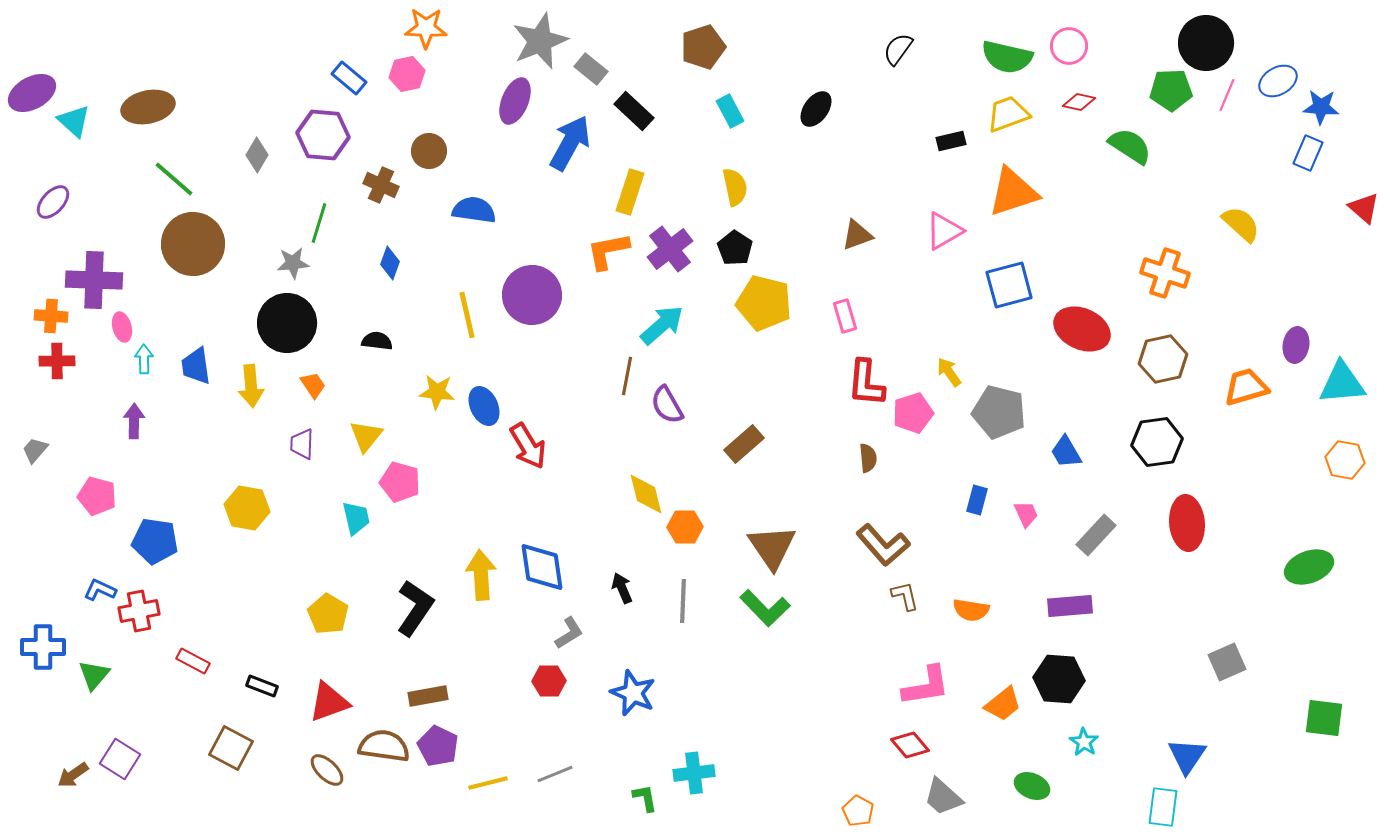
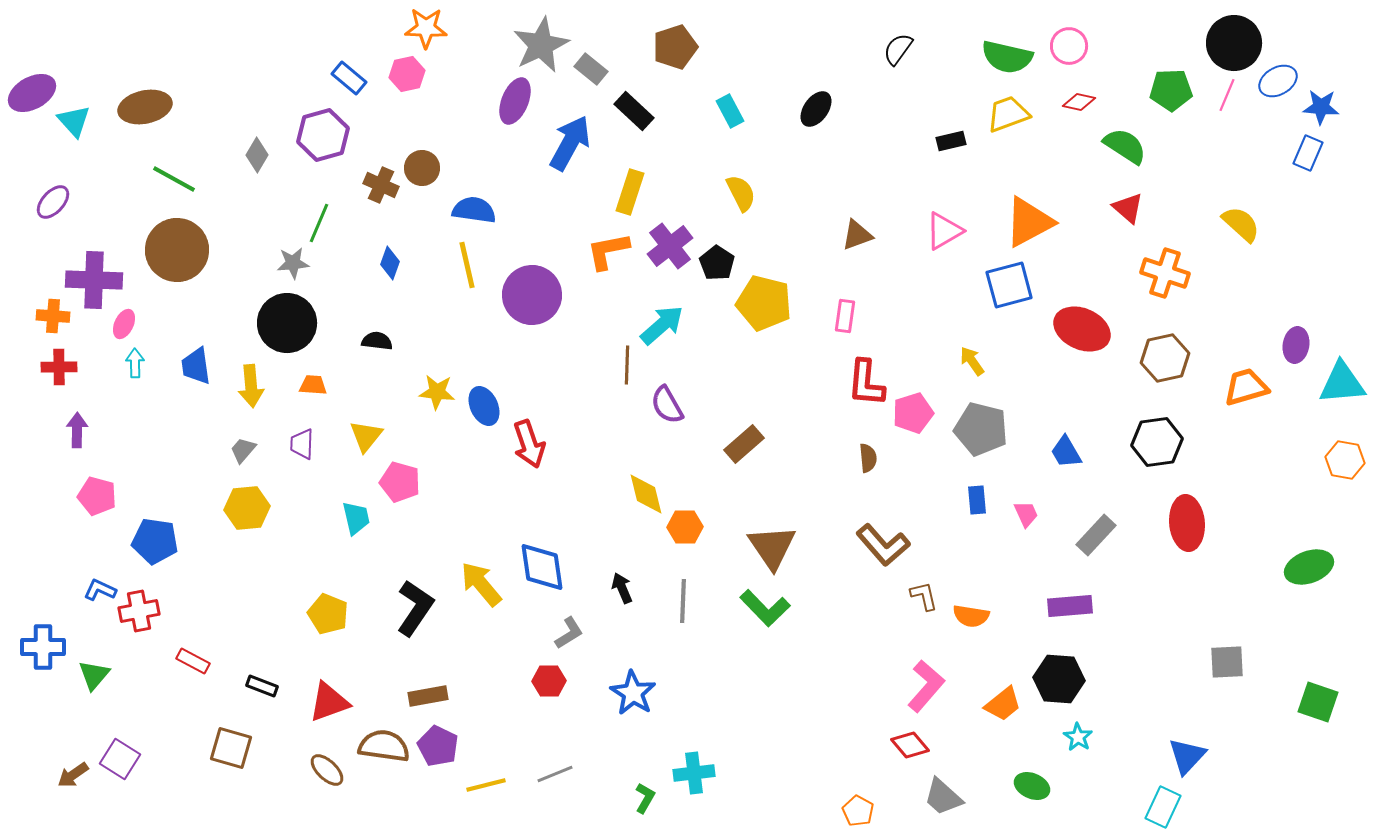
gray star at (540, 41): moved 1 px right, 4 px down; rotated 4 degrees counterclockwise
black circle at (1206, 43): moved 28 px right
brown pentagon at (703, 47): moved 28 px left
brown ellipse at (148, 107): moved 3 px left
cyan triangle at (74, 121): rotated 6 degrees clockwise
purple hexagon at (323, 135): rotated 21 degrees counterclockwise
green semicircle at (1130, 146): moved 5 px left
brown circle at (429, 151): moved 7 px left, 17 px down
green line at (174, 179): rotated 12 degrees counterclockwise
yellow semicircle at (735, 187): moved 6 px right, 6 px down; rotated 15 degrees counterclockwise
orange triangle at (1013, 192): moved 16 px right, 30 px down; rotated 10 degrees counterclockwise
red triangle at (1364, 208): moved 236 px left
green line at (319, 223): rotated 6 degrees clockwise
brown circle at (193, 244): moved 16 px left, 6 px down
black pentagon at (735, 248): moved 18 px left, 15 px down
purple cross at (670, 249): moved 3 px up
yellow line at (467, 315): moved 50 px up
orange cross at (51, 316): moved 2 px right
pink rectangle at (845, 316): rotated 24 degrees clockwise
pink ellipse at (122, 327): moved 2 px right, 3 px up; rotated 40 degrees clockwise
cyan arrow at (144, 359): moved 9 px left, 4 px down
brown hexagon at (1163, 359): moved 2 px right, 1 px up
red cross at (57, 361): moved 2 px right, 6 px down
yellow arrow at (949, 372): moved 23 px right, 11 px up
brown line at (627, 376): moved 11 px up; rotated 9 degrees counterclockwise
orange trapezoid at (313, 385): rotated 52 degrees counterclockwise
gray pentagon at (999, 412): moved 18 px left, 17 px down
purple arrow at (134, 421): moved 57 px left, 9 px down
red arrow at (528, 446): moved 1 px right, 2 px up; rotated 12 degrees clockwise
gray trapezoid at (35, 450): moved 208 px right
blue rectangle at (977, 500): rotated 20 degrees counterclockwise
yellow hexagon at (247, 508): rotated 15 degrees counterclockwise
yellow arrow at (481, 575): moved 9 px down; rotated 36 degrees counterclockwise
brown L-shape at (905, 596): moved 19 px right
orange semicircle at (971, 610): moved 6 px down
yellow pentagon at (328, 614): rotated 9 degrees counterclockwise
gray square at (1227, 662): rotated 21 degrees clockwise
pink L-shape at (926, 686): rotated 40 degrees counterclockwise
blue star at (633, 693): rotated 9 degrees clockwise
green square at (1324, 718): moved 6 px left, 16 px up; rotated 12 degrees clockwise
cyan star at (1084, 742): moved 6 px left, 5 px up
brown square at (231, 748): rotated 12 degrees counterclockwise
blue triangle at (1187, 756): rotated 9 degrees clockwise
yellow line at (488, 783): moved 2 px left, 2 px down
green L-shape at (645, 798): rotated 40 degrees clockwise
cyan rectangle at (1163, 807): rotated 18 degrees clockwise
